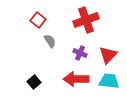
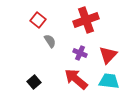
red arrow: rotated 40 degrees clockwise
